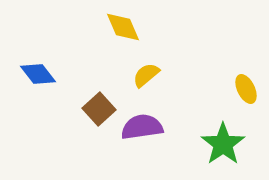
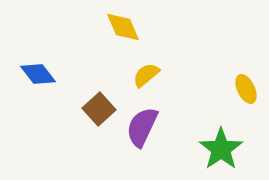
purple semicircle: rotated 57 degrees counterclockwise
green star: moved 2 px left, 5 px down
